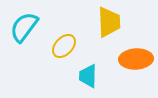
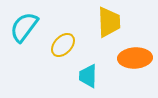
yellow ellipse: moved 1 px left, 1 px up
orange ellipse: moved 1 px left, 1 px up
